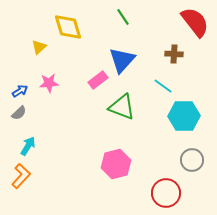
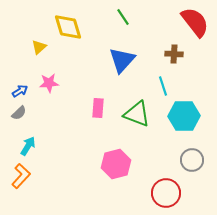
pink rectangle: moved 28 px down; rotated 48 degrees counterclockwise
cyan line: rotated 36 degrees clockwise
green triangle: moved 15 px right, 7 px down
